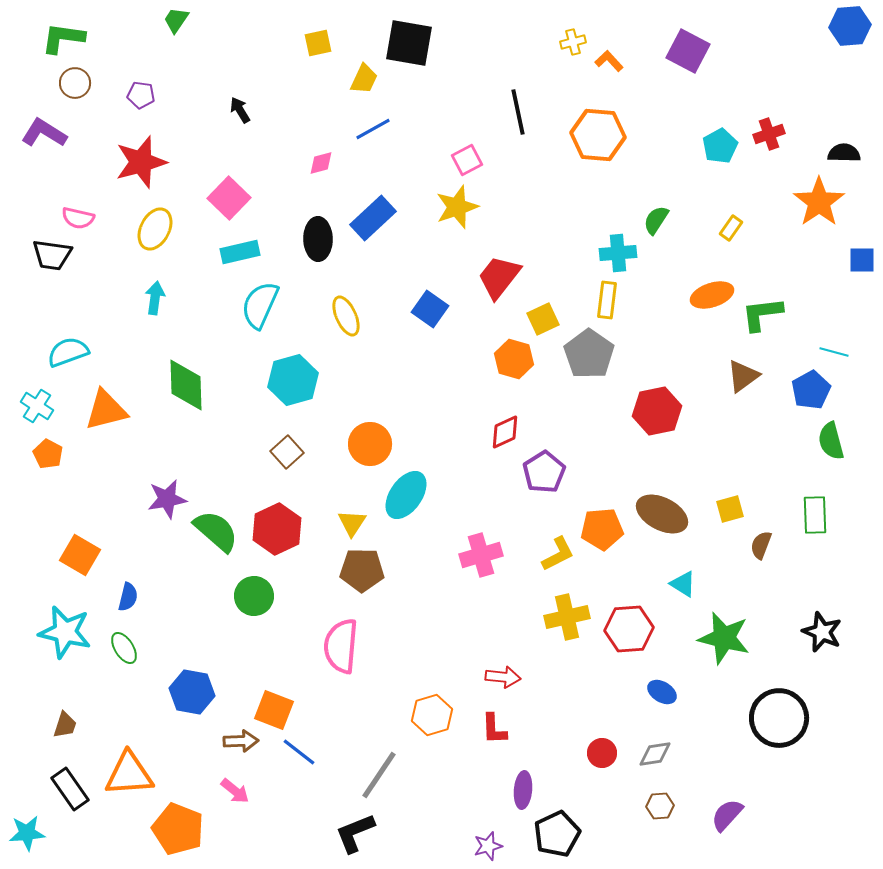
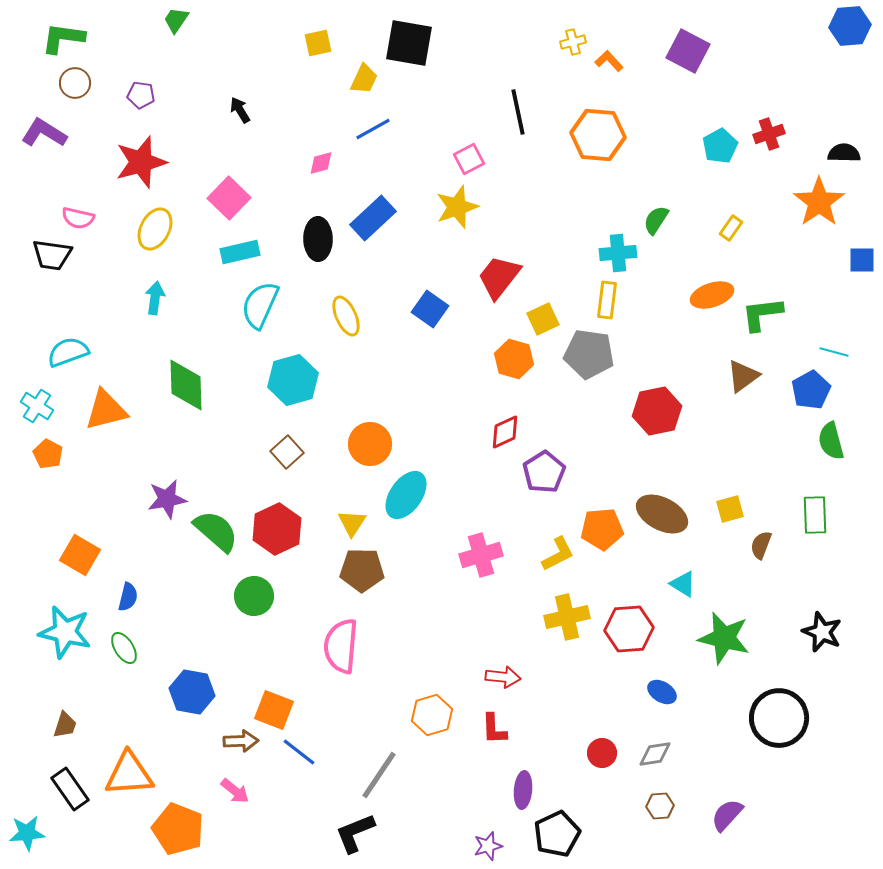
pink square at (467, 160): moved 2 px right, 1 px up
gray pentagon at (589, 354): rotated 27 degrees counterclockwise
